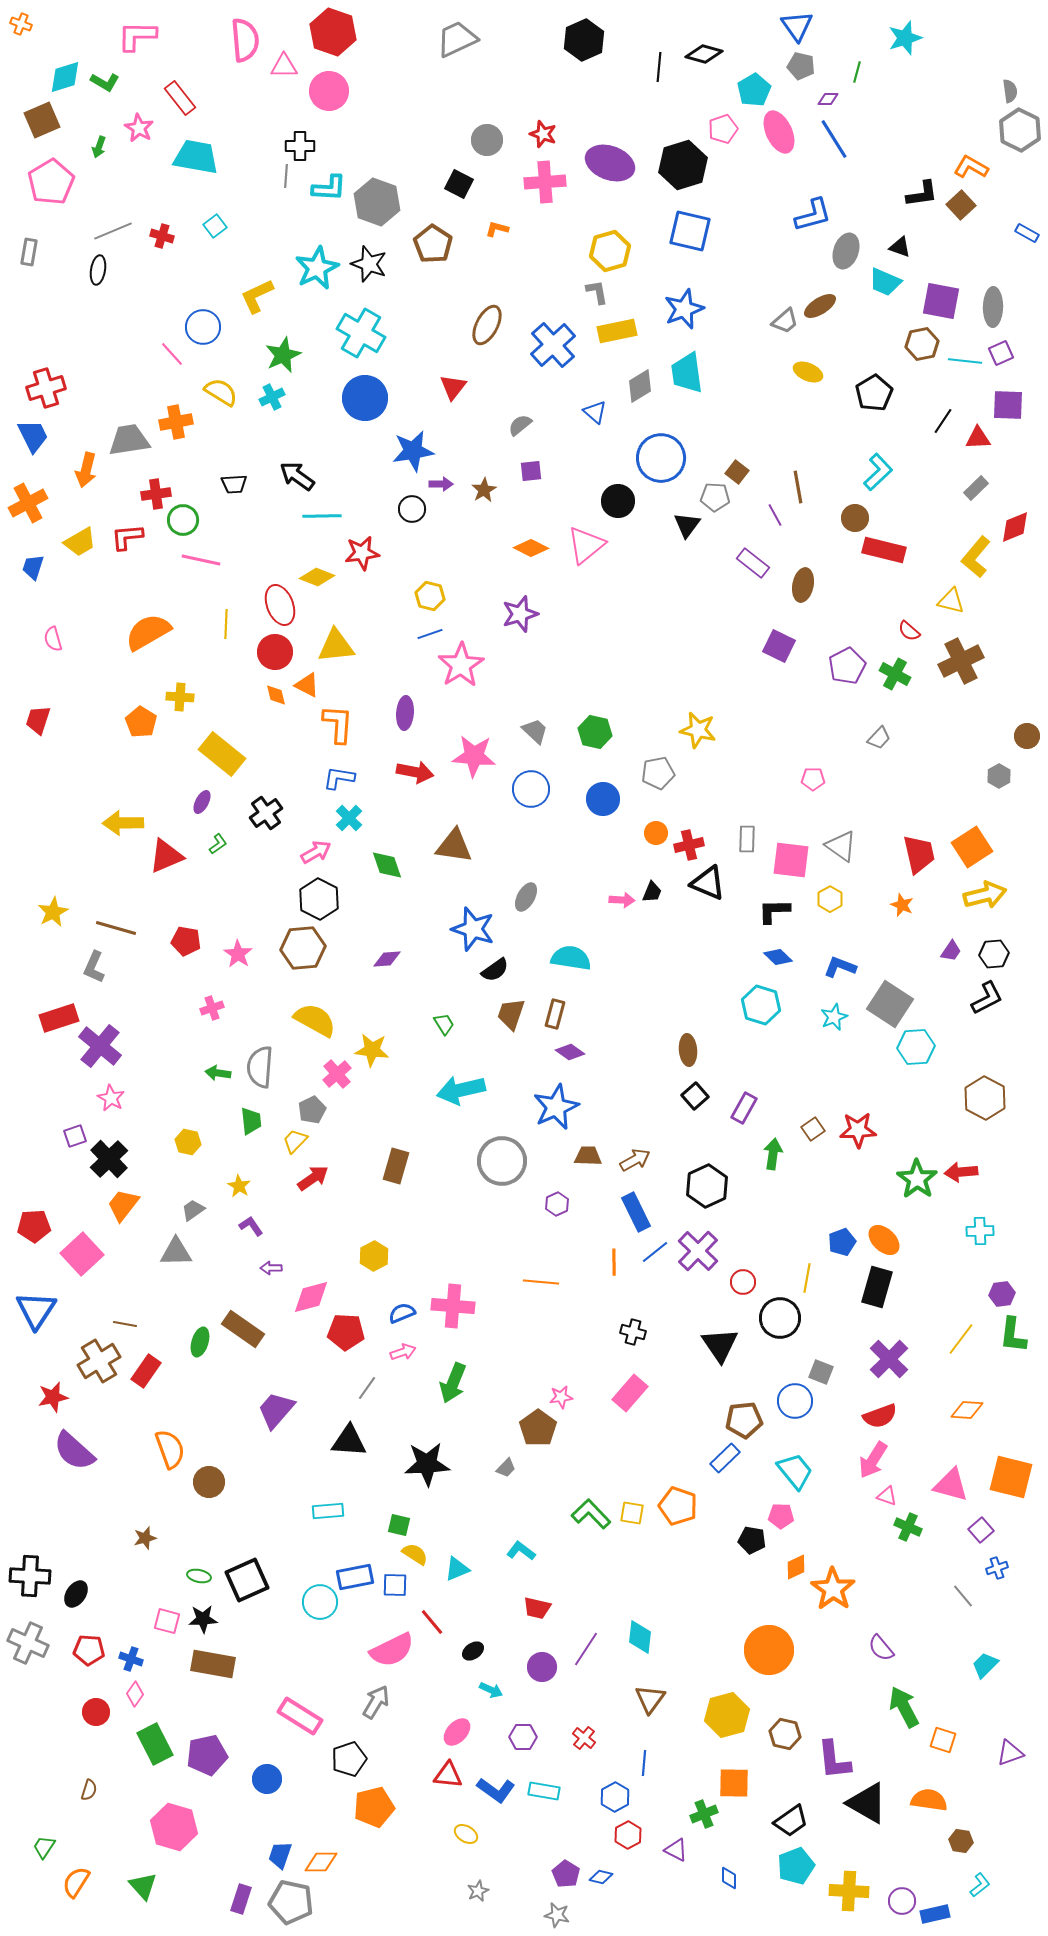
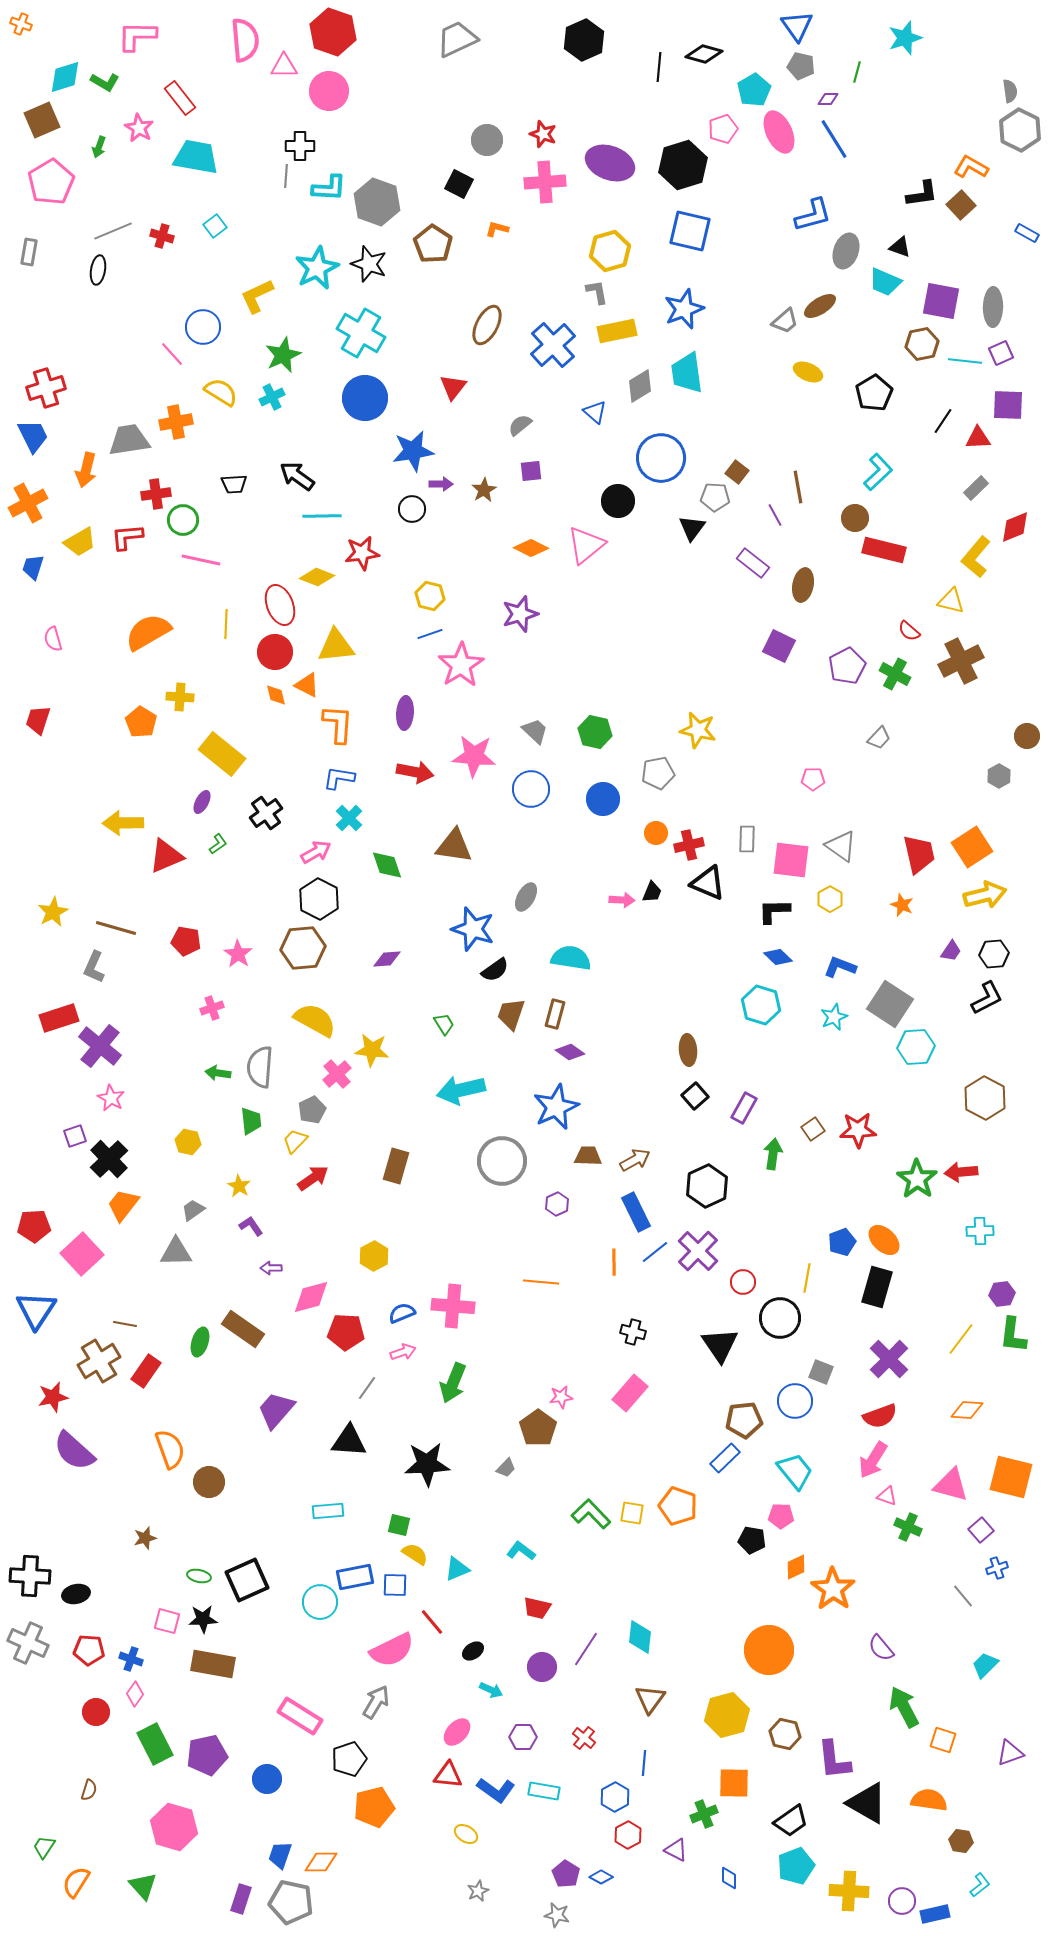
black triangle at (687, 525): moved 5 px right, 3 px down
black ellipse at (76, 1594): rotated 44 degrees clockwise
blue diamond at (601, 1877): rotated 15 degrees clockwise
